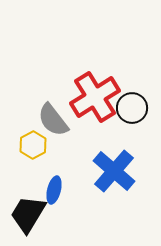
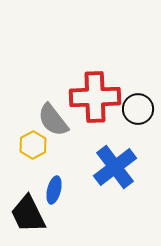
red cross: rotated 30 degrees clockwise
black circle: moved 6 px right, 1 px down
blue cross: moved 1 px right, 4 px up; rotated 12 degrees clockwise
black trapezoid: rotated 57 degrees counterclockwise
